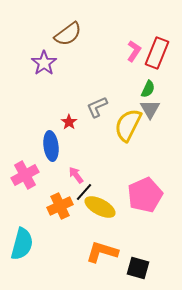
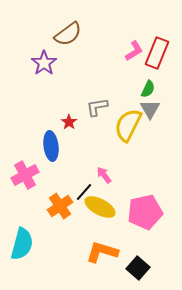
pink L-shape: rotated 25 degrees clockwise
gray L-shape: rotated 15 degrees clockwise
pink arrow: moved 28 px right
pink pentagon: moved 17 px down; rotated 12 degrees clockwise
orange cross: rotated 10 degrees counterclockwise
black square: rotated 25 degrees clockwise
